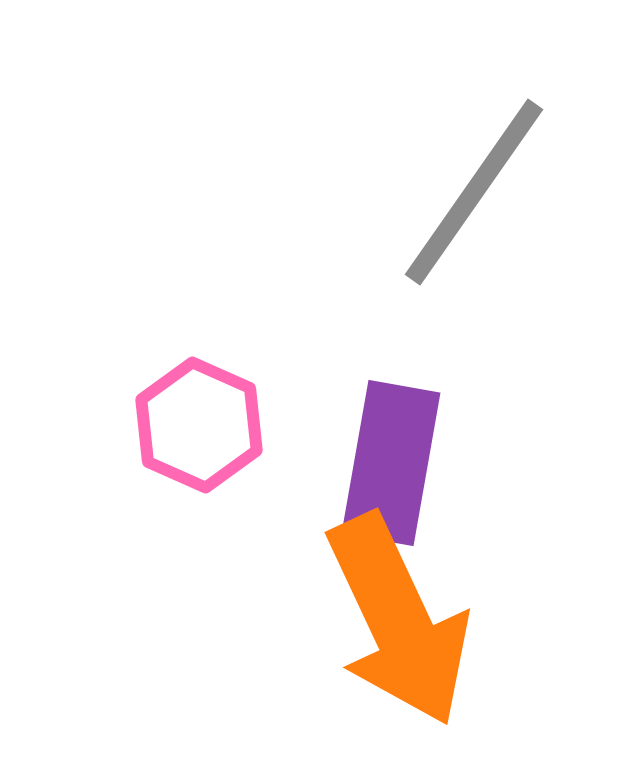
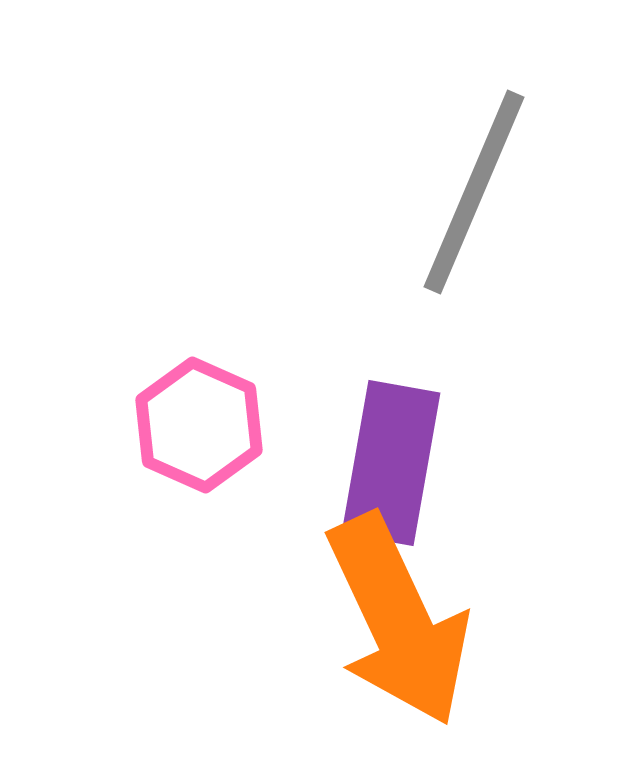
gray line: rotated 12 degrees counterclockwise
